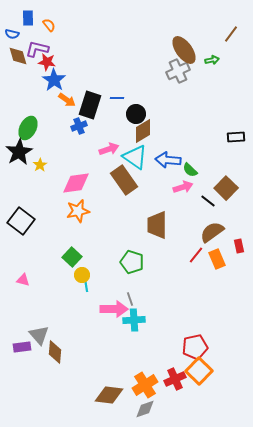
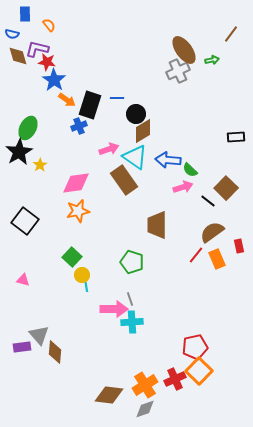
blue rectangle at (28, 18): moved 3 px left, 4 px up
black square at (21, 221): moved 4 px right
cyan cross at (134, 320): moved 2 px left, 2 px down
